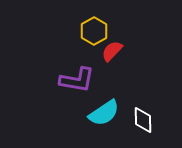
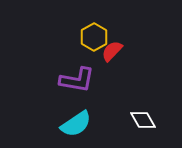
yellow hexagon: moved 6 px down
cyan semicircle: moved 28 px left, 11 px down
white diamond: rotated 28 degrees counterclockwise
